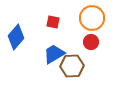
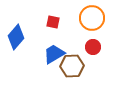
red circle: moved 2 px right, 5 px down
